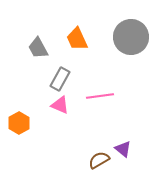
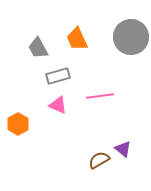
gray rectangle: moved 2 px left, 3 px up; rotated 45 degrees clockwise
pink triangle: moved 2 px left
orange hexagon: moved 1 px left, 1 px down
